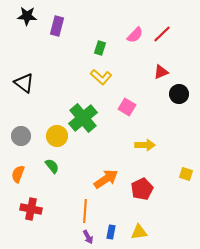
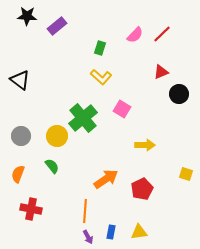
purple rectangle: rotated 36 degrees clockwise
black triangle: moved 4 px left, 3 px up
pink square: moved 5 px left, 2 px down
